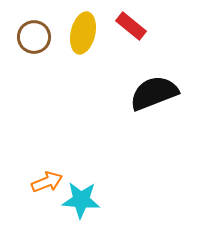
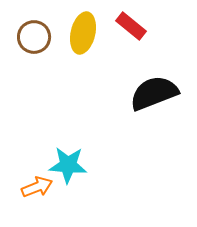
orange arrow: moved 10 px left, 5 px down
cyan star: moved 13 px left, 35 px up
